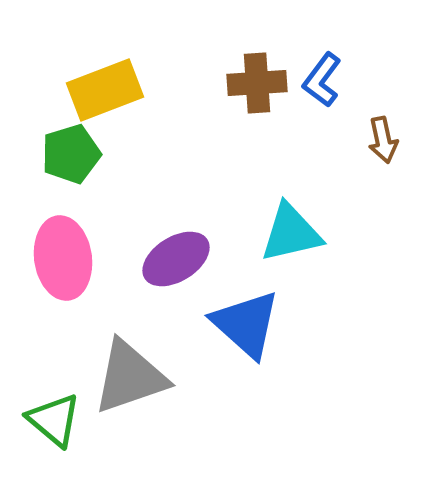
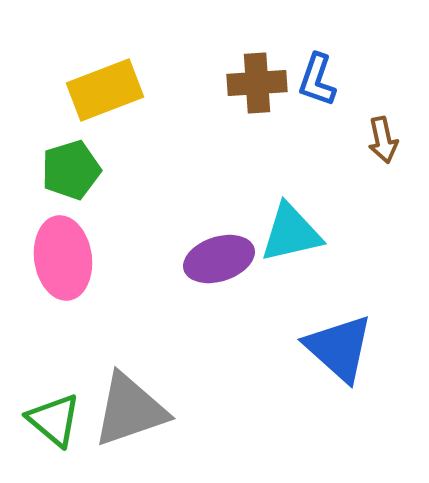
blue L-shape: moved 5 px left; rotated 18 degrees counterclockwise
green pentagon: moved 16 px down
purple ellipse: moved 43 px right; rotated 14 degrees clockwise
blue triangle: moved 93 px right, 24 px down
gray triangle: moved 33 px down
